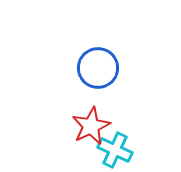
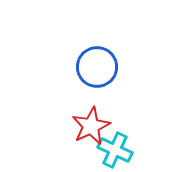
blue circle: moved 1 px left, 1 px up
